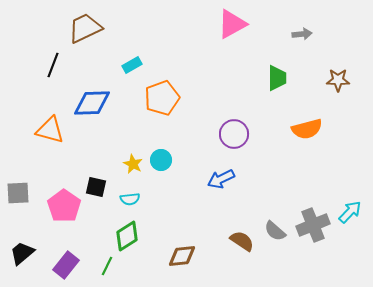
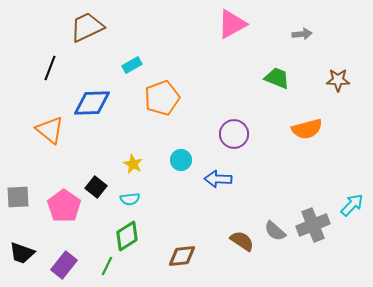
brown trapezoid: moved 2 px right, 1 px up
black line: moved 3 px left, 3 px down
green trapezoid: rotated 68 degrees counterclockwise
orange triangle: rotated 24 degrees clockwise
cyan circle: moved 20 px right
blue arrow: moved 3 px left; rotated 28 degrees clockwise
black square: rotated 25 degrees clockwise
gray square: moved 4 px down
cyan arrow: moved 2 px right, 7 px up
black trapezoid: rotated 120 degrees counterclockwise
purple rectangle: moved 2 px left
